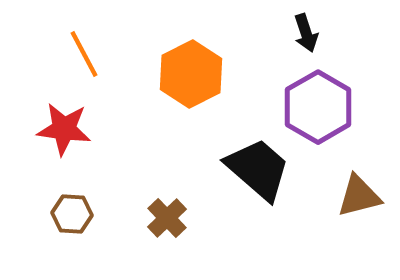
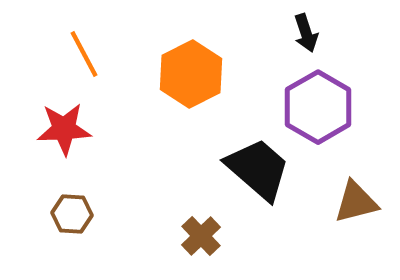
red star: rotated 10 degrees counterclockwise
brown triangle: moved 3 px left, 6 px down
brown cross: moved 34 px right, 18 px down
